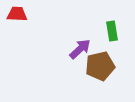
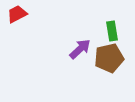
red trapezoid: rotated 30 degrees counterclockwise
brown pentagon: moved 9 px right, 8 px up
